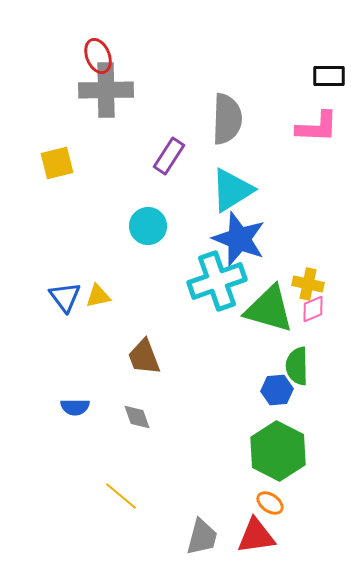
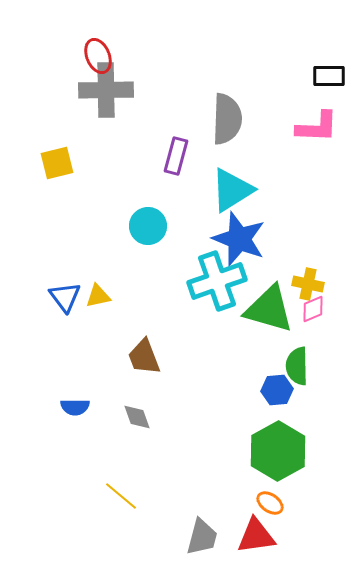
purple rectangle: moved 7 px right; rotated 18 degrees counterclockwise
green hexagon: rotated 4 degrees clockwise
